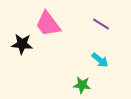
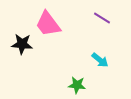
purple line: moved 1 px right, 6 px up
green star: moved 5 px left
